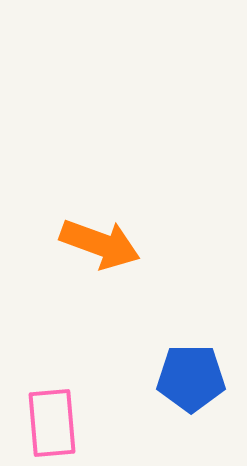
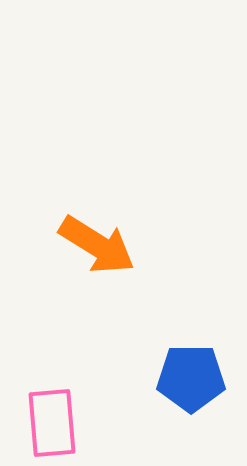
orange arrow: moved 3 px left, 1 px down; rotated 12 degrees clockwise
